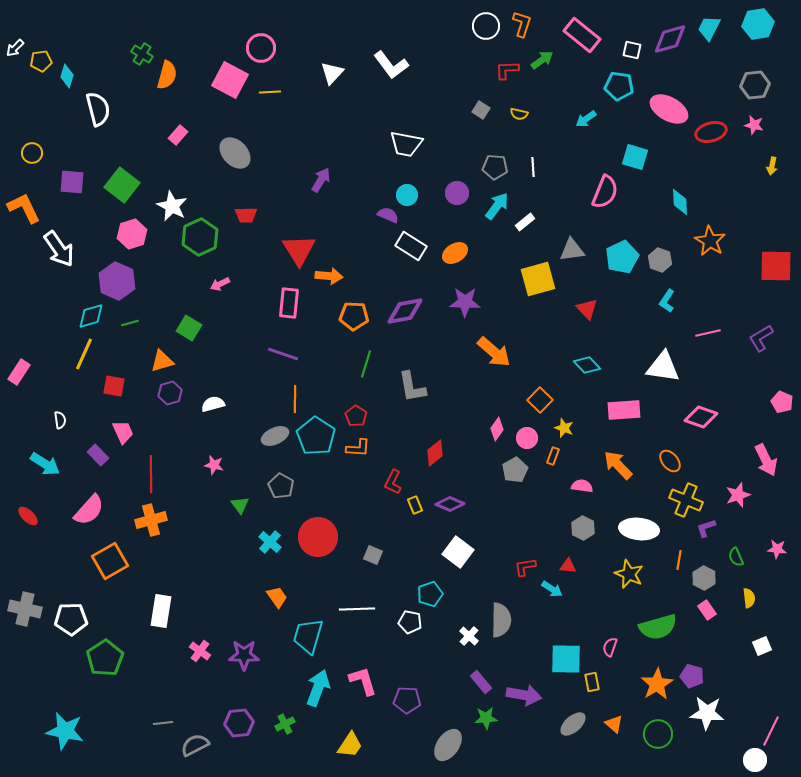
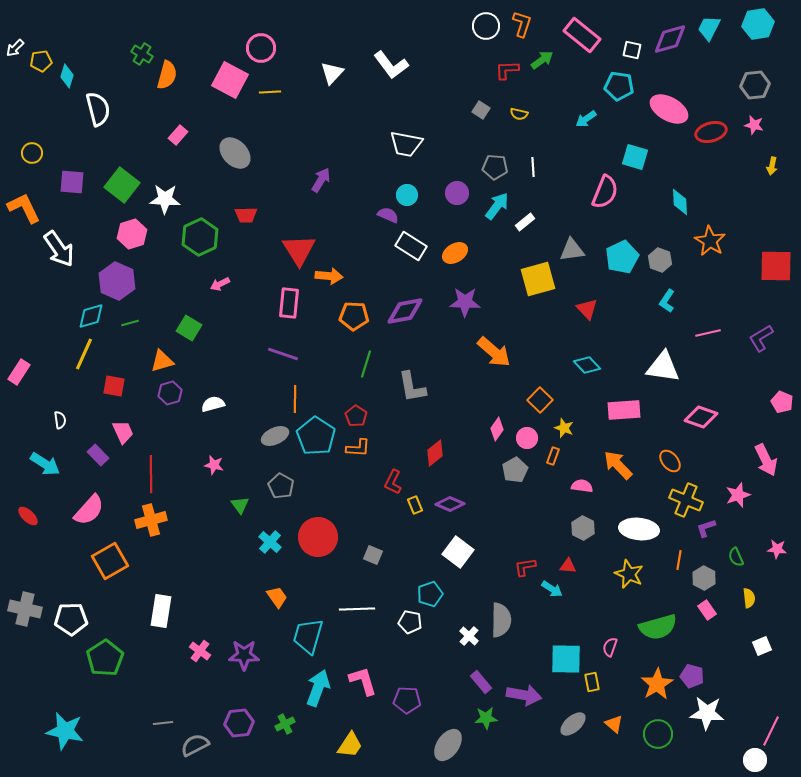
white star at (172, 206): moved 7 px left, 7 px up; rotated 24 degrees counterclockwise
